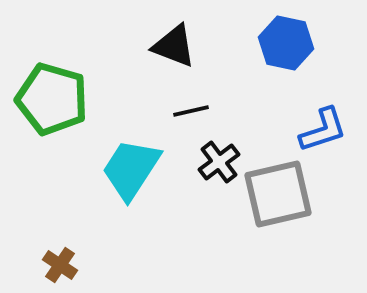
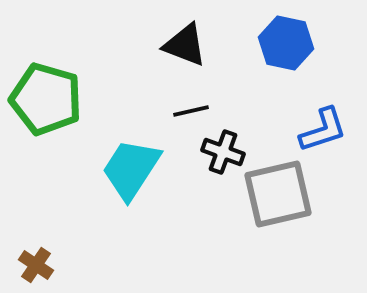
black triangle: moved 11 px right, 1 px up
green pentagon: moved 6 px left
black cross: moved 4 px right, 10 px up; rotated 33 degrees counterclockwise
brown cross: moved 24 px left
